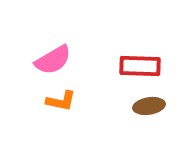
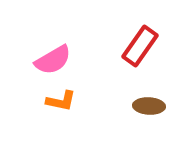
red rectangle: moved 20 px up; rotated 57 degrees counterclockwise
brown ellipse: rotated 12 degrees clockwise
